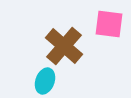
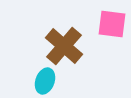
pink square: moved 3 px right
